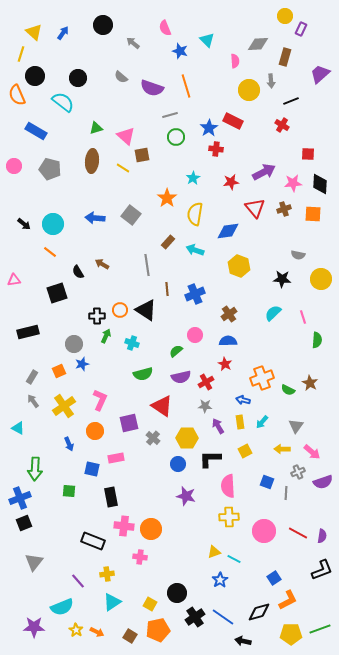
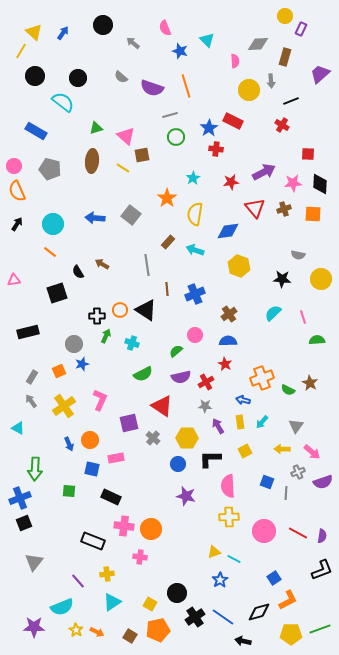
yellow line at (21, 54): moved 3 px up; rotated 14 degrees clockwise
orange semicircle at (17, 95): moved 96 px down
black arrow at (24, 224): moved 7 px left; rotated 96 degrees counterclockwise
green semicircle at (317, 340): rotated 98 degrees counterclockwise
green semicircle at (143, 374): rotated 12 degrees counterclockwise
gray arrow at (33, 401): moved 2 px left
orange circle at (95, 431): moved 5 px left, 9 px down
black rectangle at (111, 497): rotated 54 degrees counterclockwise
